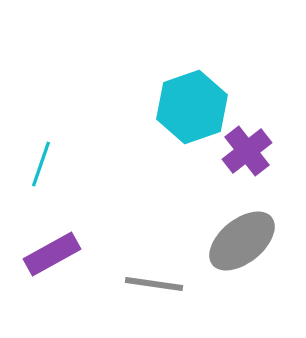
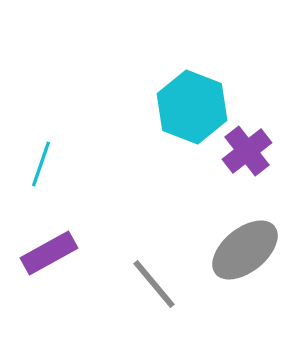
cyan hexagon: rotated 20 degrees counterclockwise
gray ellipse: moved 3 px right, 9 px down
purple rectangle: moved 3 px left, 1 px up
gray line: rotated 42 degrees clockwise
